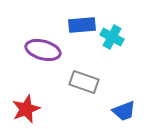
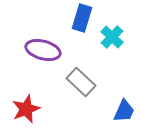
blue rectangle: moved 7 px up; rotated 68 degrees counterclockwise
cyan cross: rotated 15 degrees clockwise
gray rectangle: moved 3 px left; rotated 24 degrees clockwise
blue trapezoid: rotated 45 degrees counterclockwise
